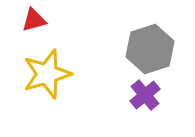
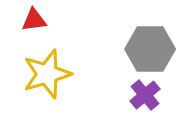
red triangle: rotated 8 degrees clockwise
gray hexagon: rotated 18 degrees clockwise
